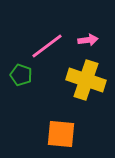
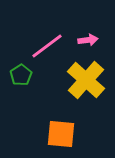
green pentagon: rotated 20 degrees clockwise
yellow cross: rotated 24 degrees clockwise
